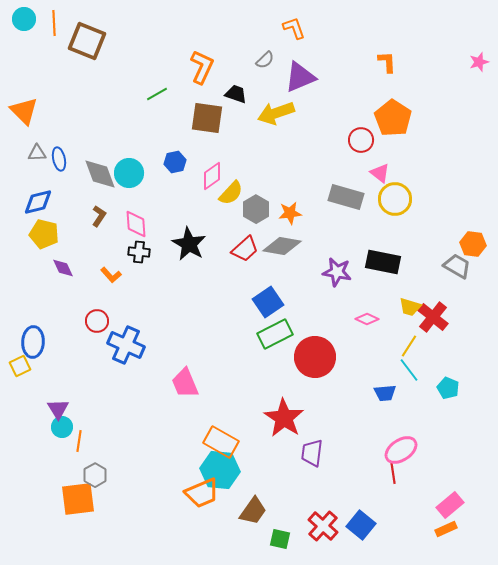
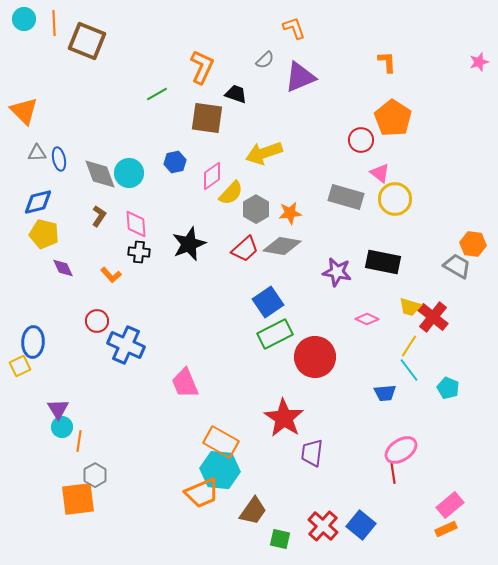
yellow arrow at (276, 113): moved 12 px left, 40 px down
black star at (189, 244): rotated 20 degrees clockwise
